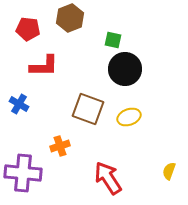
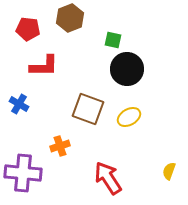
black circle: moved 2 px right
yellow ellipse: rotated 10 degrees counterclockwise
